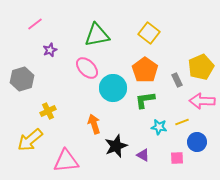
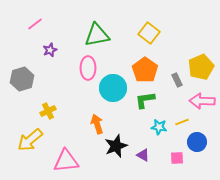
pink ellipse: moved 1 px right; rotated 45 degrees clockwise
orange arrow: moved 3 px right
